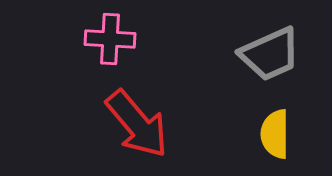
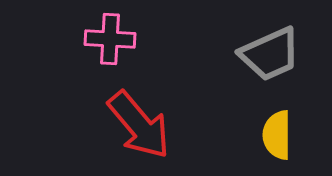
red arrow: moved 2 px right, 1 px down
yellow semicircle: moved 2 px right, 1 px down
